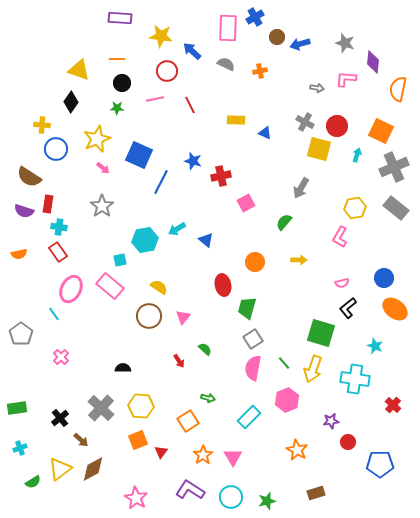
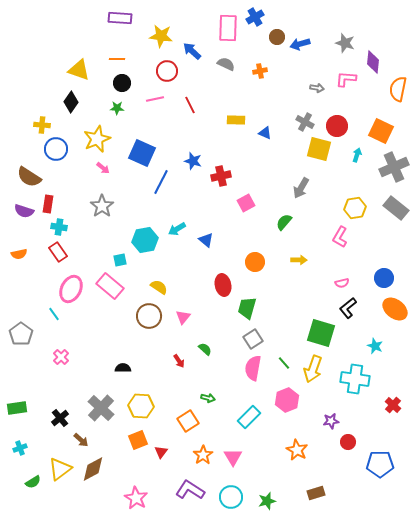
blue square at (139, 155): moved 3 px right, 2 px up
